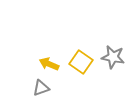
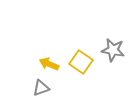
gray star: moved 7 px up
